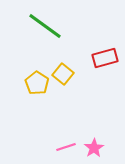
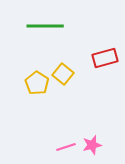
green line: rotated 36 degrees counterclockwise
pink star: moved 2 px left, 3 px up; rotated 18 degrees clockwise
